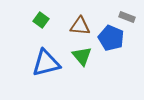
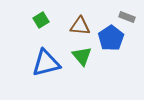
green square: rotated 21 degrees clockwise
blue pentagon: rotated 15 degrees clockwise
